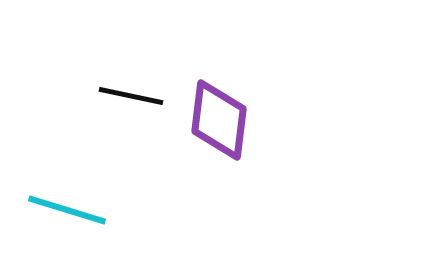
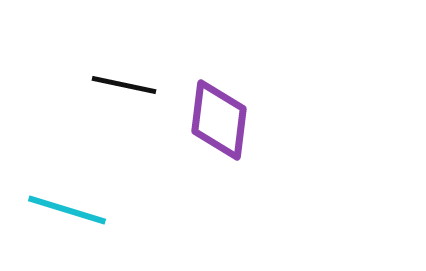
black line: moved 7 px left, 11 px up
